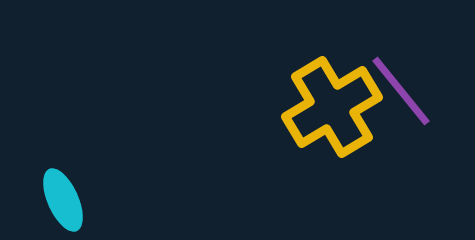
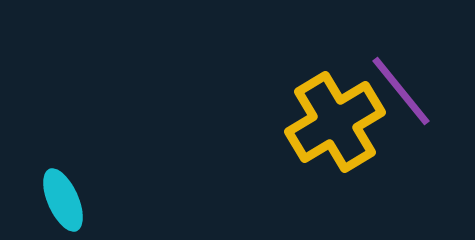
yellow cross: moved 3 px right, 15 px down
